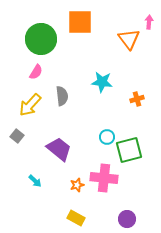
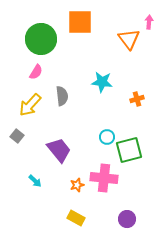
purple trapezoid: moved 1 px down; rotated 12 degrees clockwise
